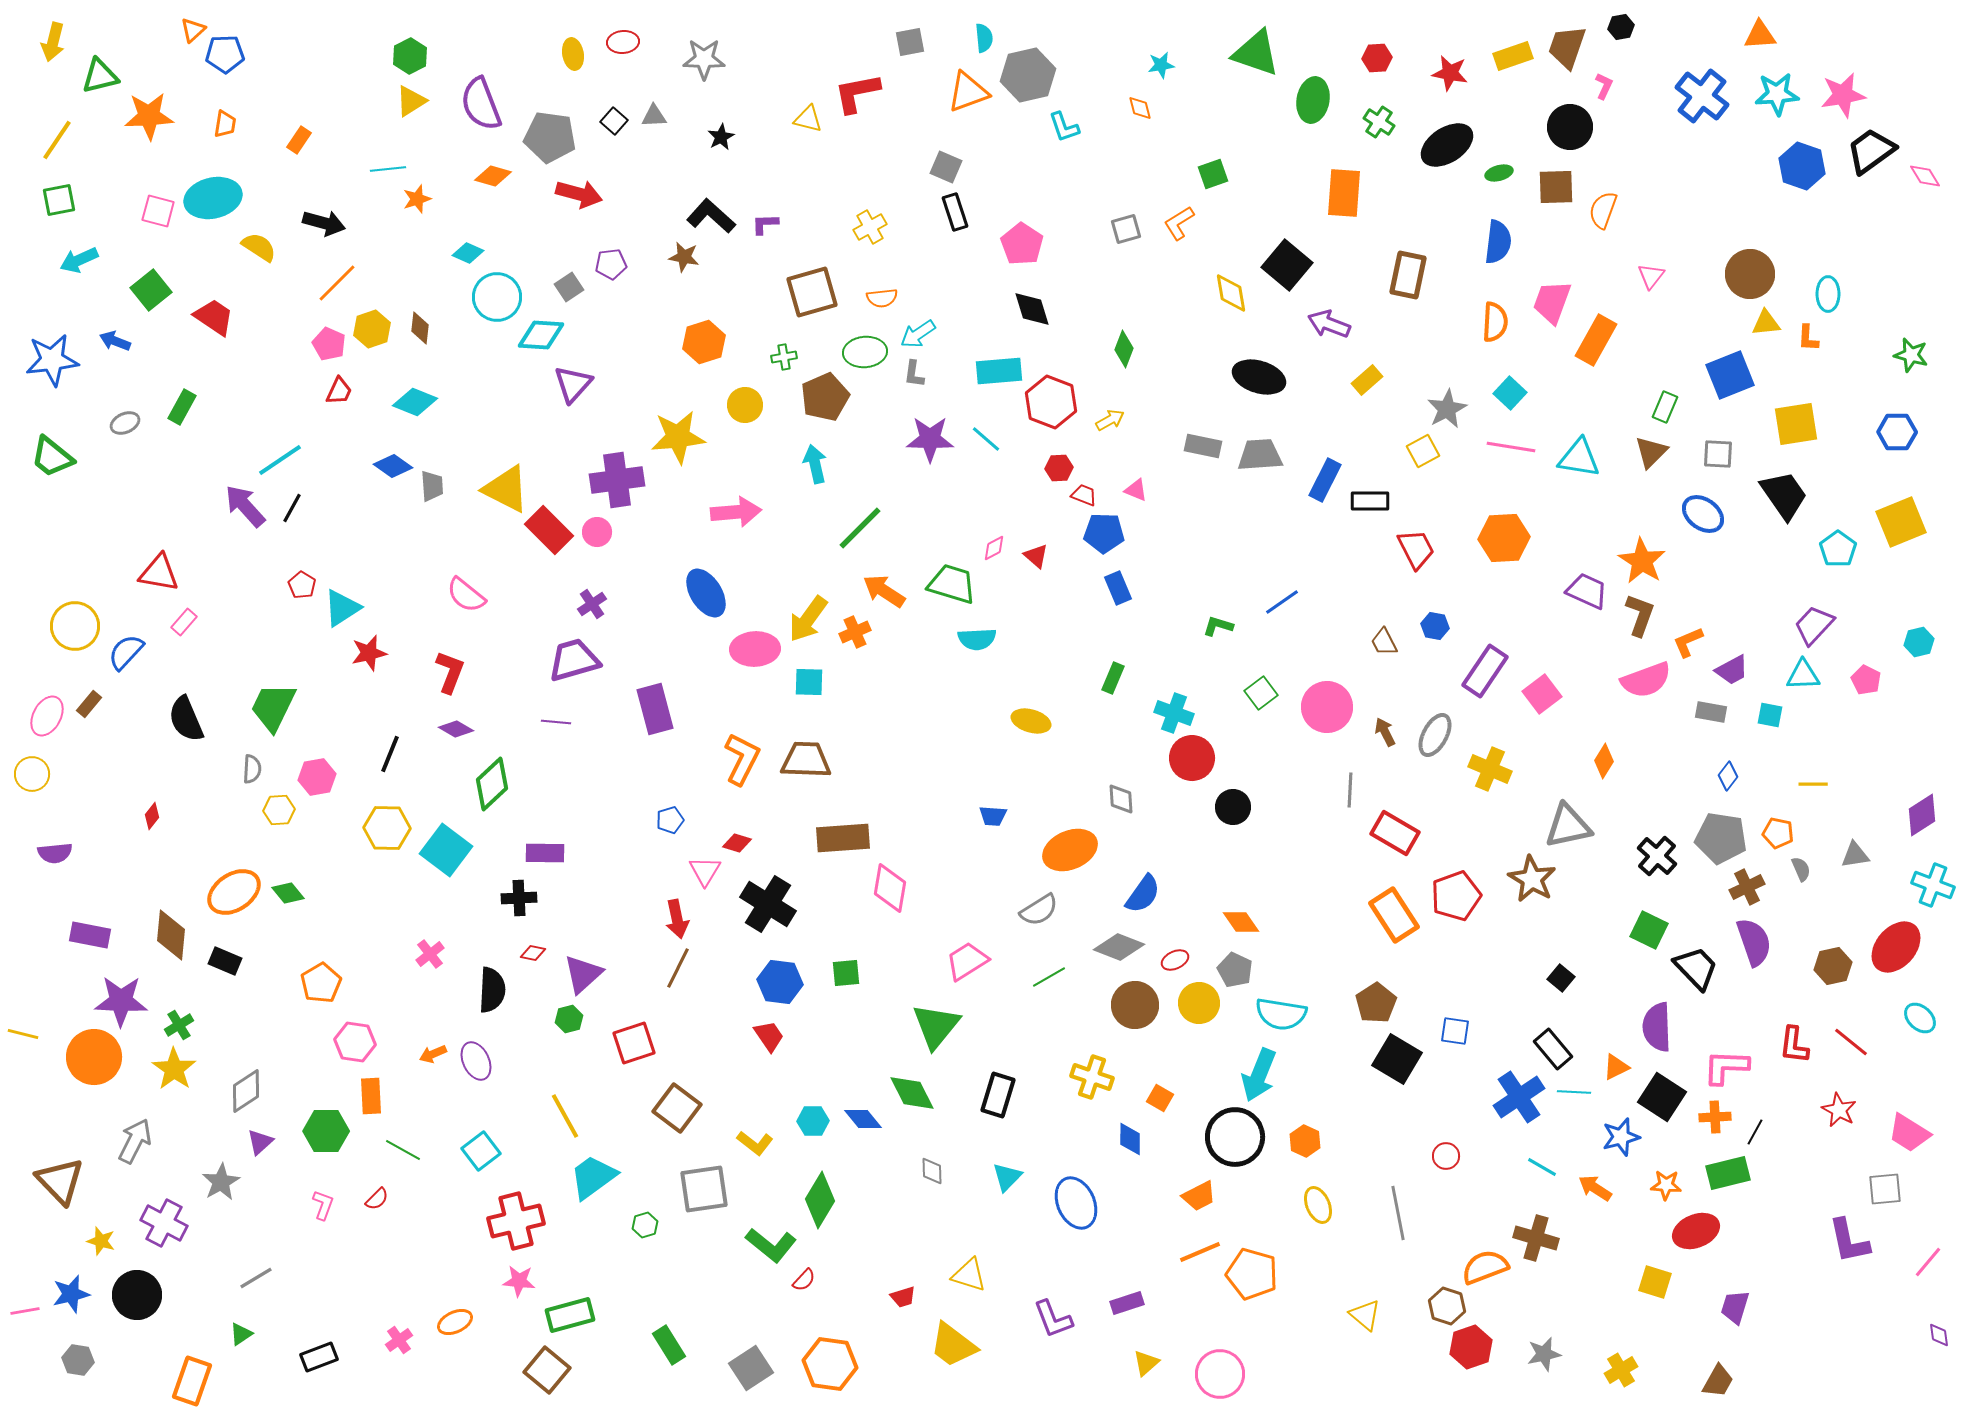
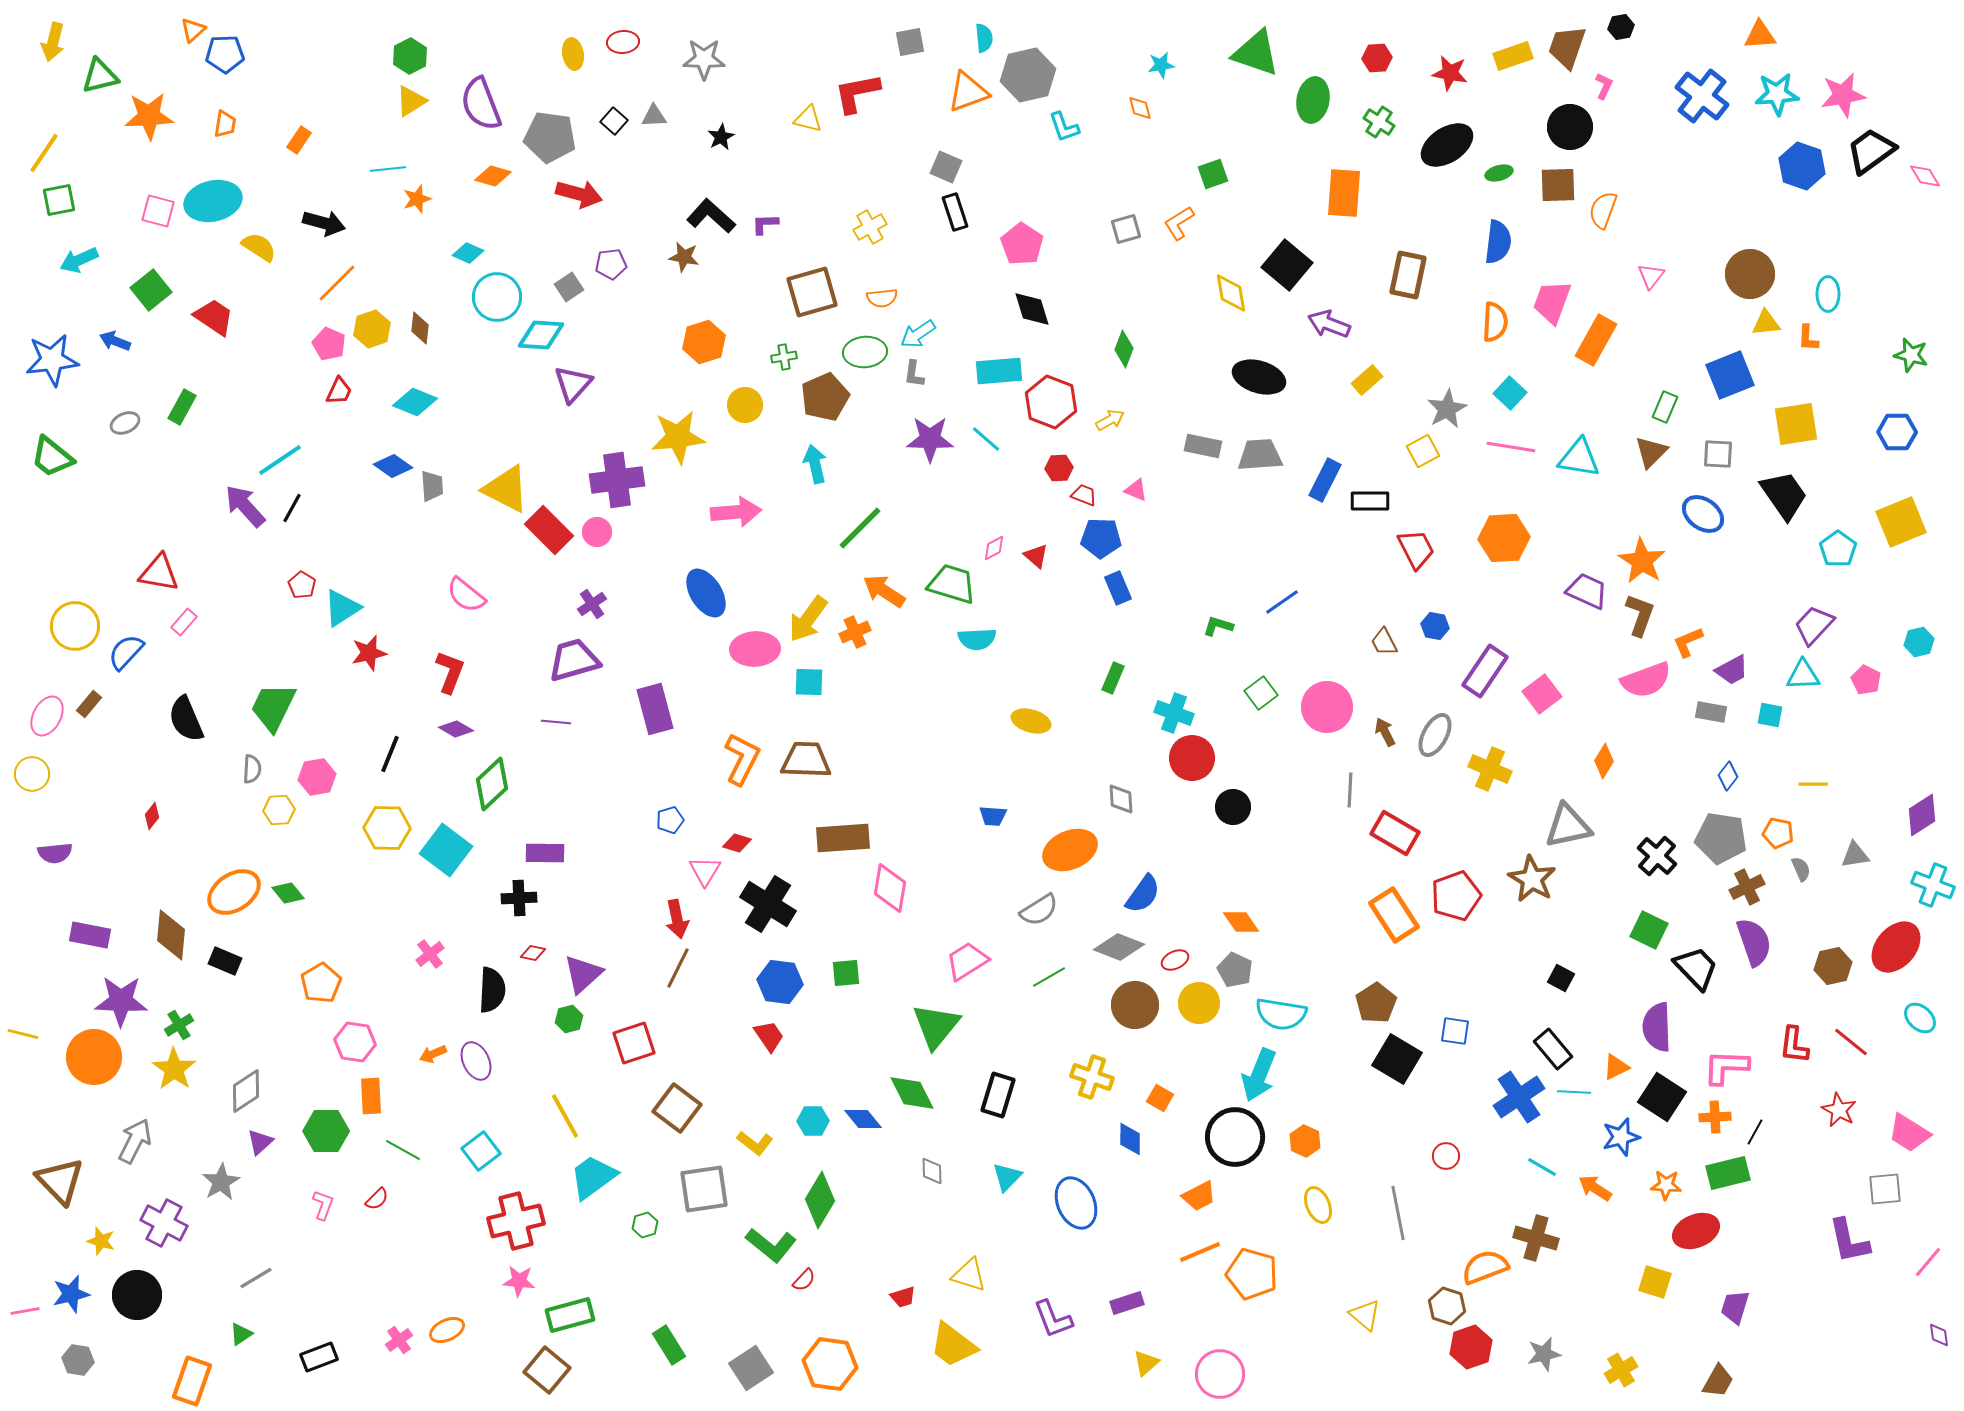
yellow line at (57, 140): moved 13 px left, 13 px down
brown square at (1556, 187): moved 2 px right, 2 px up
cyan ellipse at (213, 198): moved 3 px down
blue pentagon at (1104, 533): moved 3 px left, 5 px down
black square at (1561, 978): rotated 12 degrees counterclockwise
orange ellipse at (455, 1322): moved 8 px left, 8 px down
